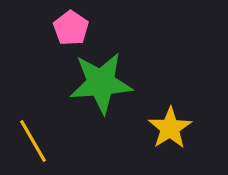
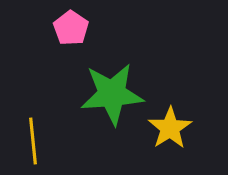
green star: moved 11 px right, 11 px down
yellow line: rotated 24 degrees clockwise
